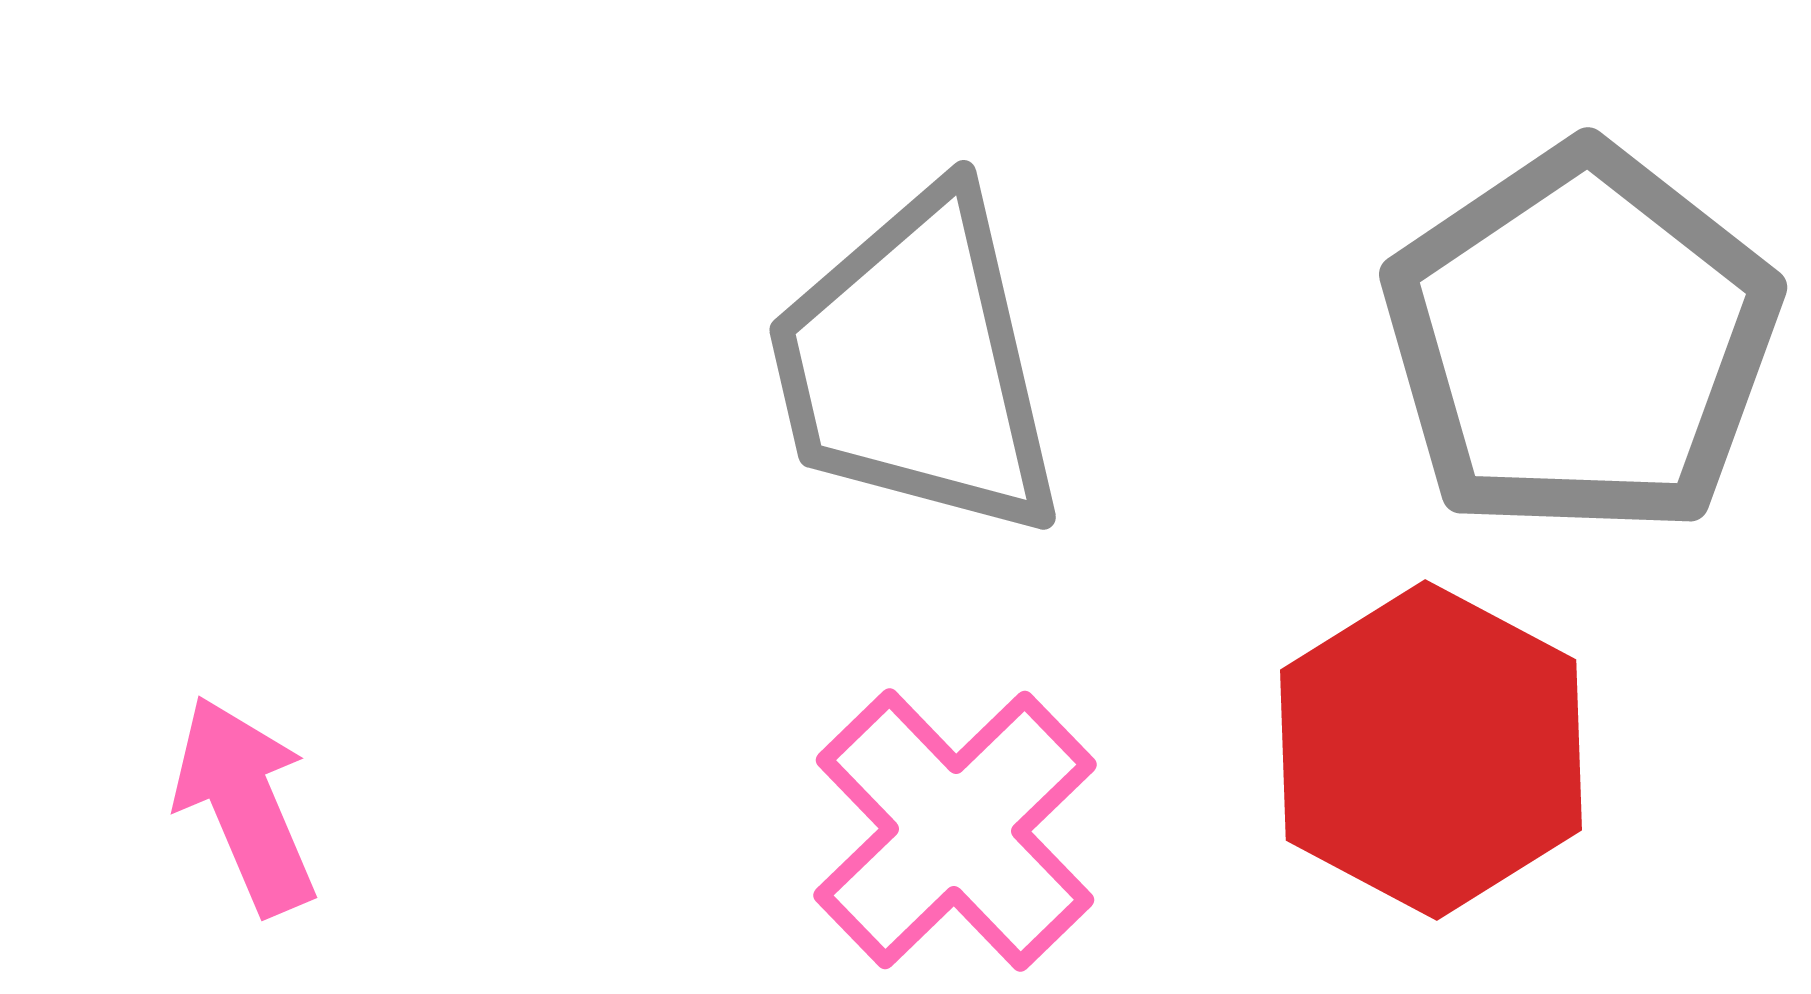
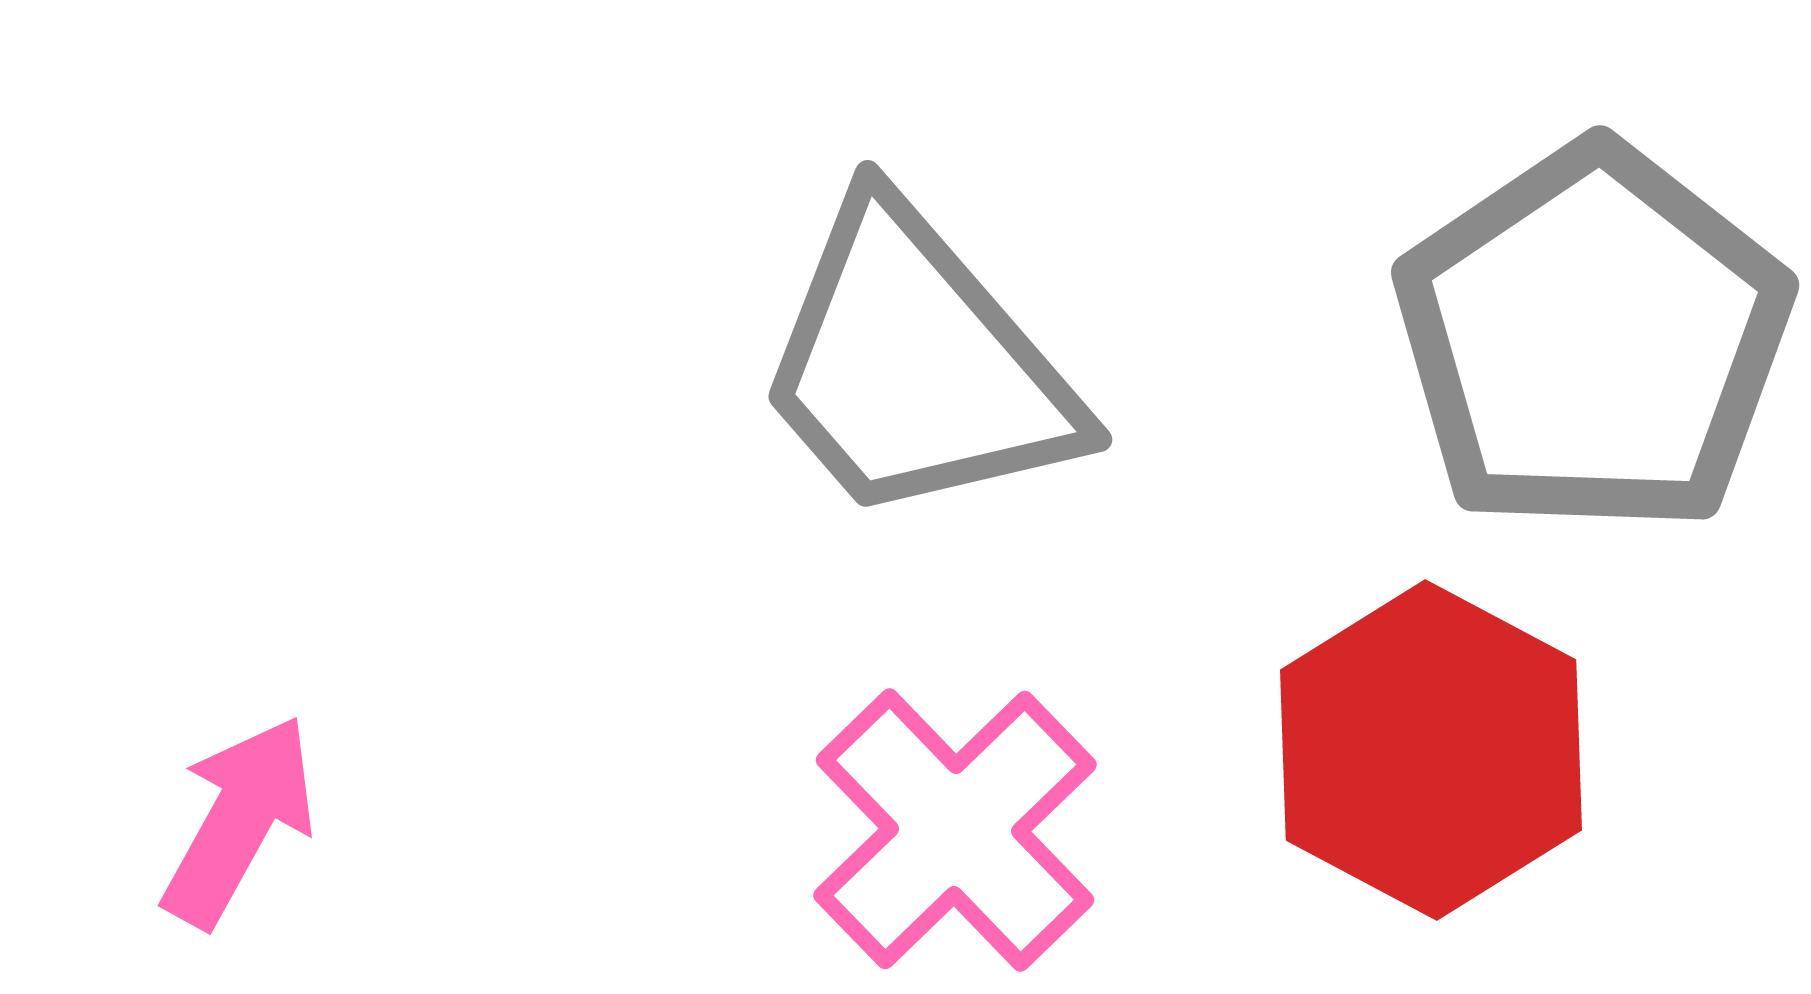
gray pentagon: moved 12 px right, 2 px up
gray trapezoid: rotated 28 degrees counterclockwise
pink arrow: moved 6 px left, 16 px down; rotated 52 degrees clockwise
